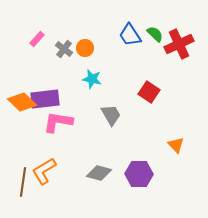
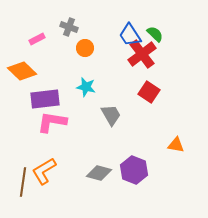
pink rectangle: rotated 21 degrees clockwise
red cross: moved 37 px left, 10 px down; rotated 12 degrees counterclockwise
gray cross: moved 5 px right, 22 px up; rotated 18 degrees counterclockwise
cyan star: moved 6 px left, 8 px down
orange diamond: moved 31 px up
pink L-shape: moved 6 px left
orange triangle: rotated 36 degrees counterclockwise
purple hexagon: moved 5 px left, 4 px up; rotated 20 degrees clockwise
